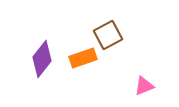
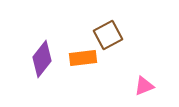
orange rectangle: rotated 12 degrees clockwise
